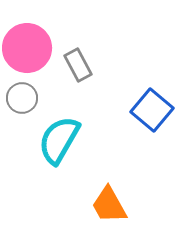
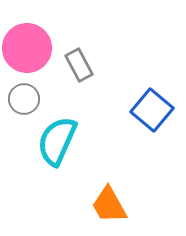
gray rectangle: moved 1 px right
gray circle: moved 2 px right, 1 px down
cyan semicircle: moved 2 px left, 1 px down; rotated 6 degrees counterclockwise
